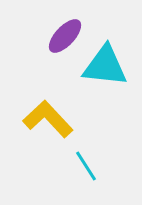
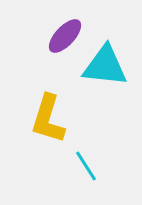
yellow L-shape: rotated 120 degrees counterclockwise
